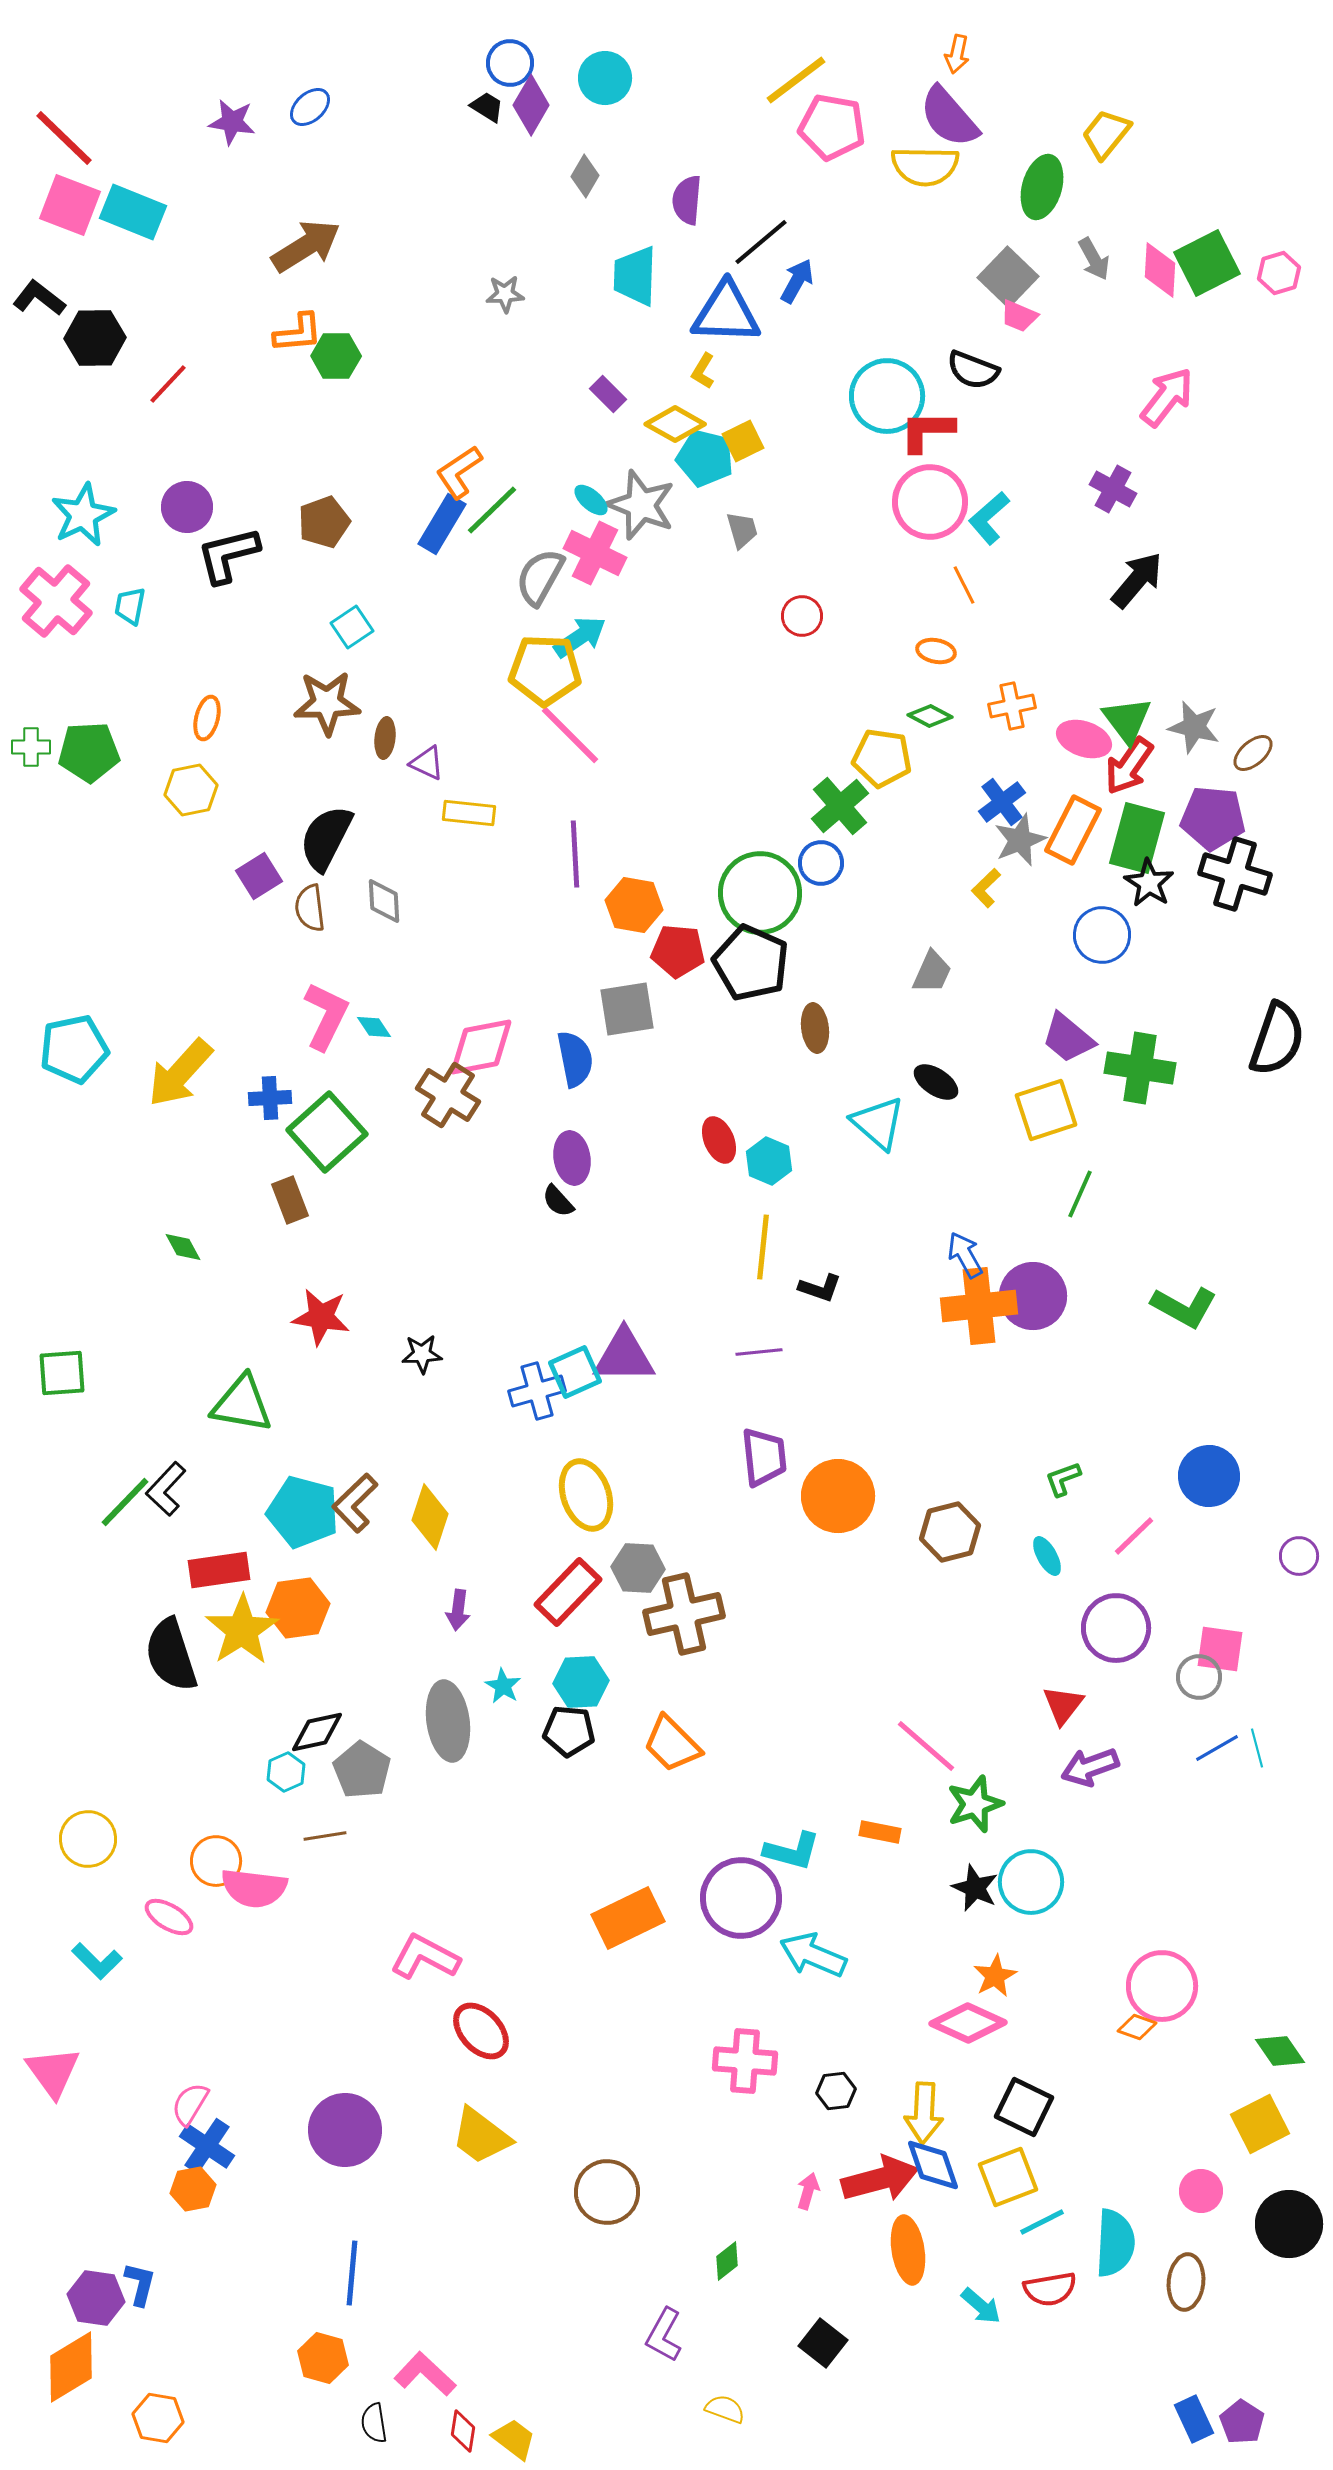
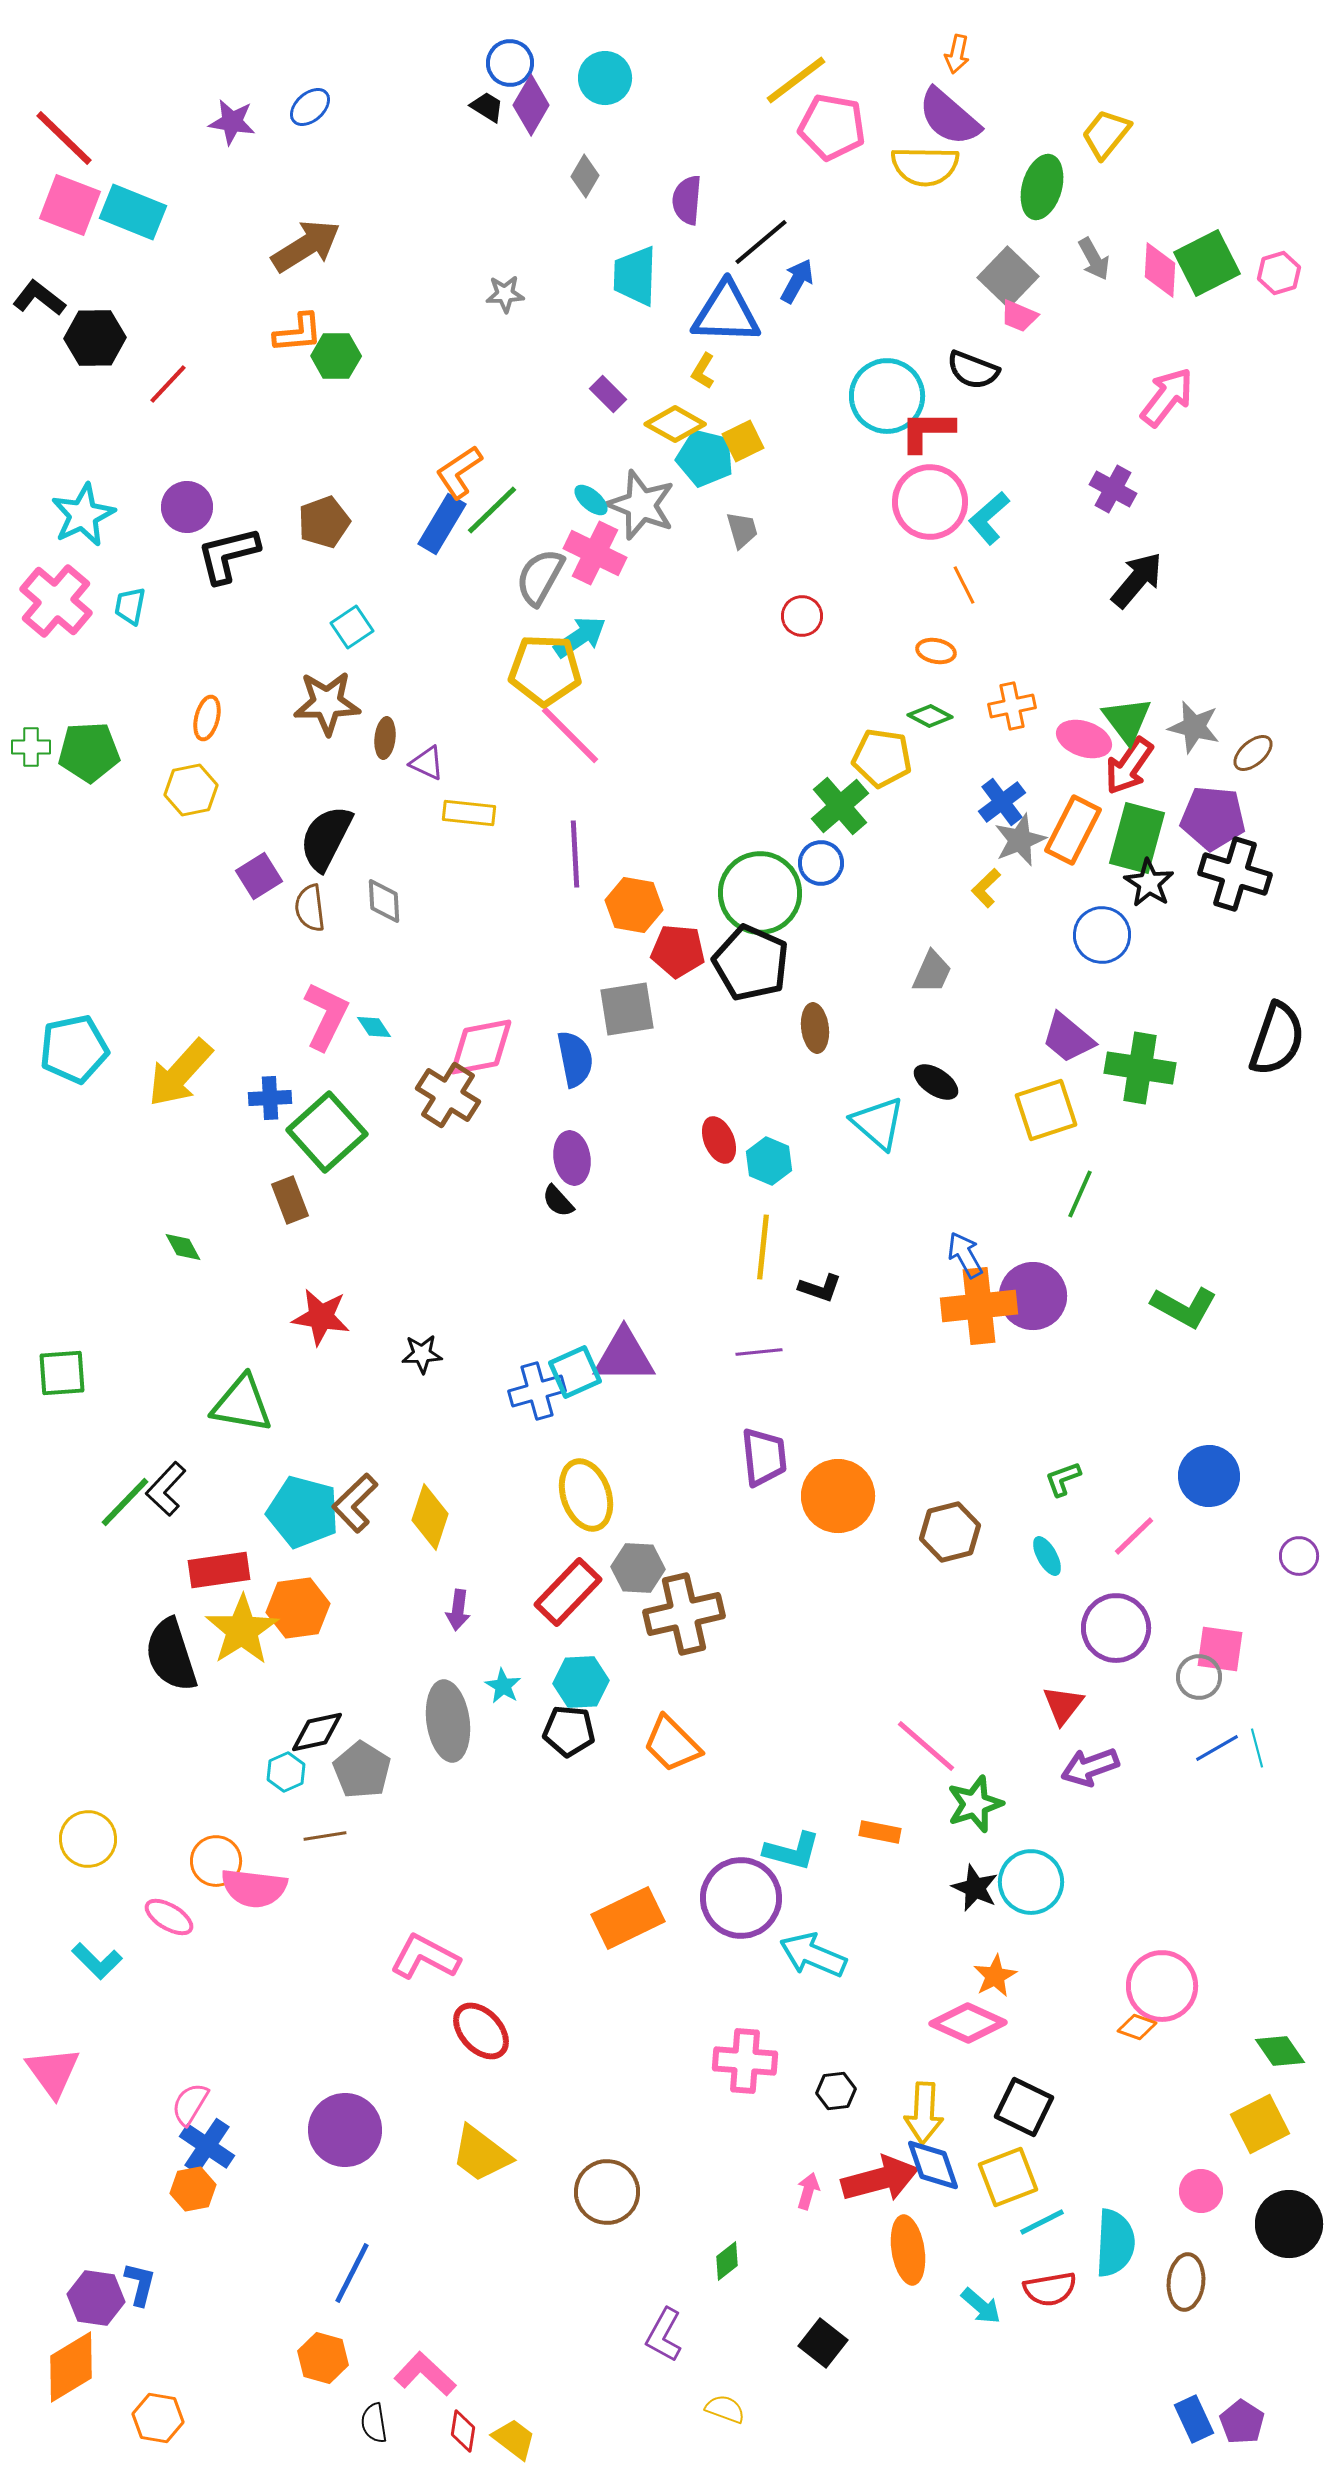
purple semicircle at (949, 117): rotated 8 degrees counterclockwise
yellow trapezoid at (481, 2136): moved 18 px down
blue line at (352, 2273): rotated 22 degrees clockwise
